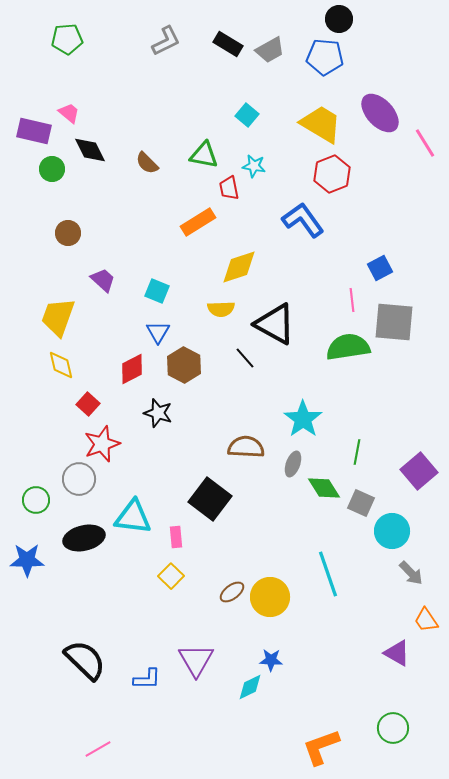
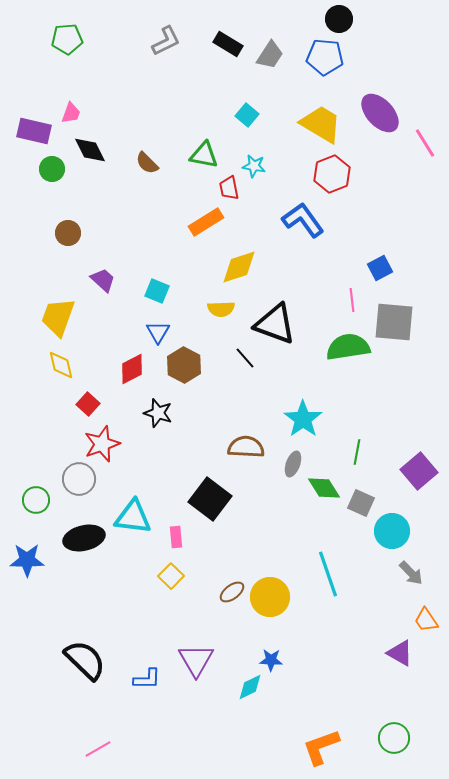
gray trapezoid at (270, 50): moved 5 px down; rotated 28 degrees counterclockwise
pink trapezoid at (69, 113): moved 2 px right; rotated 70 degrees clockwise
orange rectangle at (198, 222): moved 8 px right
black triangle at (275, 324): rotated 9 degrees counterclockwise
purple triangle at (397, 653): moved 3 px right
green circle at (393, 728): moved 1 px right, 10 px down
